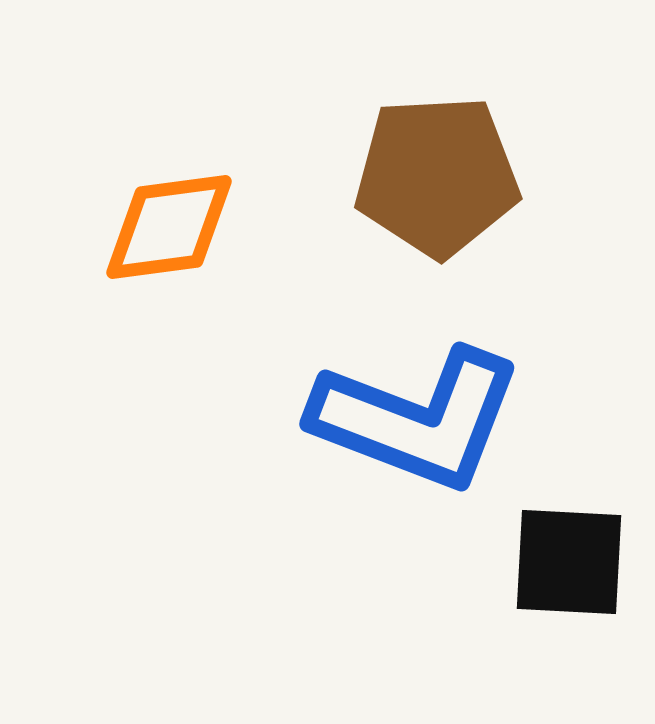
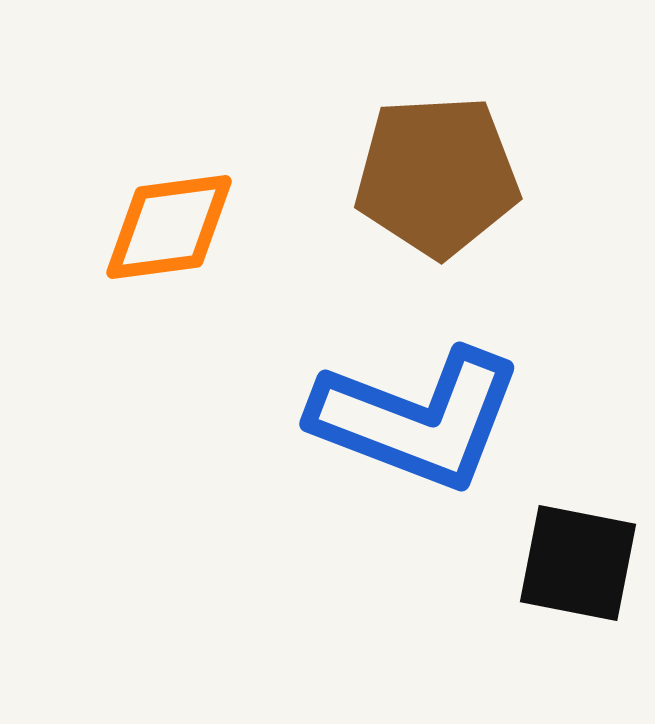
black square: moved 9 px right, 1 px down; rotated 8 degrees clockwise
